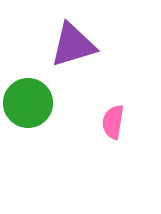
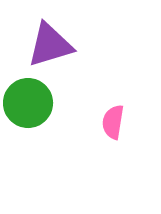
purple triangle: moved 23 px left
